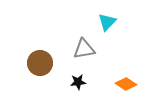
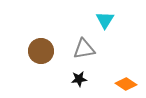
cyan triangle: moved 2 px left, 2 px up; rotated 12 degrees counterclockwise
brown circle: moved 1 px right, 12 px up
black star: moved 1 px right, 3 px up
